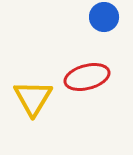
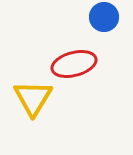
red ellipse: moved 13 px left, 13 px up
